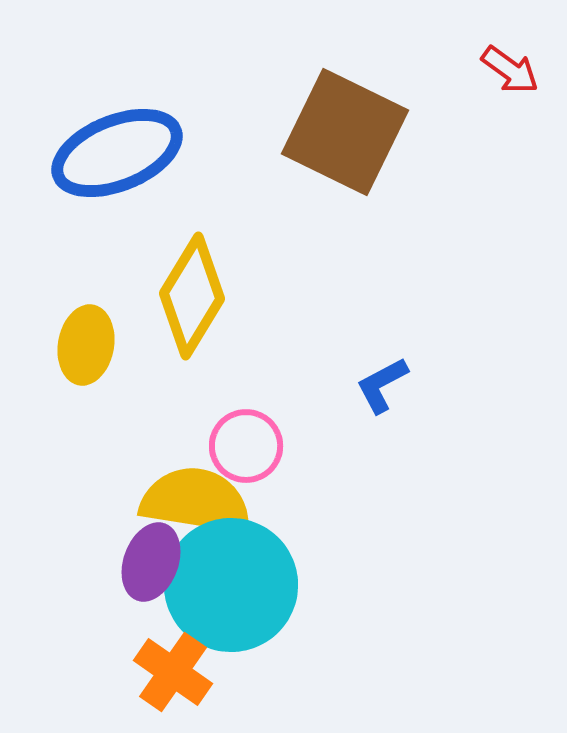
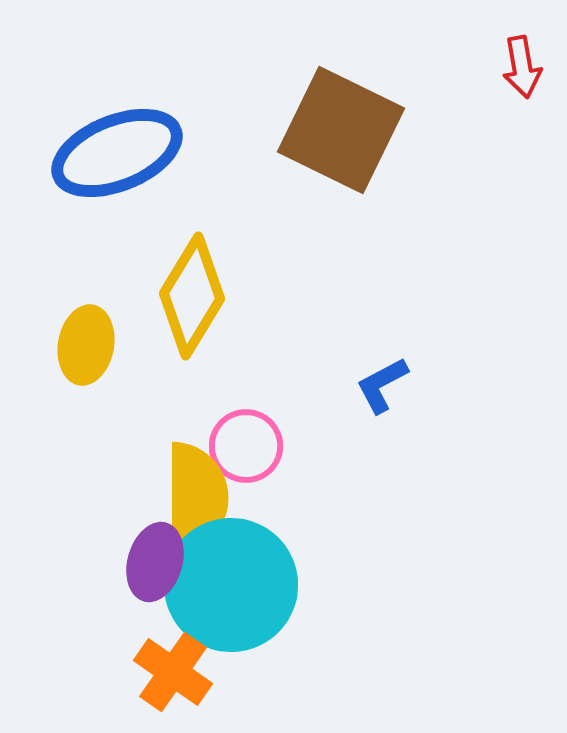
red arrow: moved 12 px right, 3 px up; rotated 44 degrees clockwise
brown square: moved 4 px left, 2 px up
yellow semicircle: moved 3 px up; rotated 81 degrees clockwise
purple ellipse: moved 4 px right; rotated 4 degrees counterclockwise
